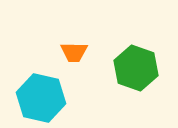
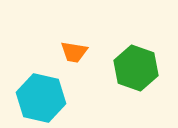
orange trapezoid: rotated 8 degrees clockwise
